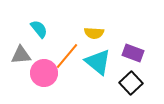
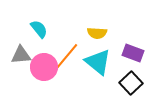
yellow semicircle: moved 3 px right
pink circle: moved 6 px up
